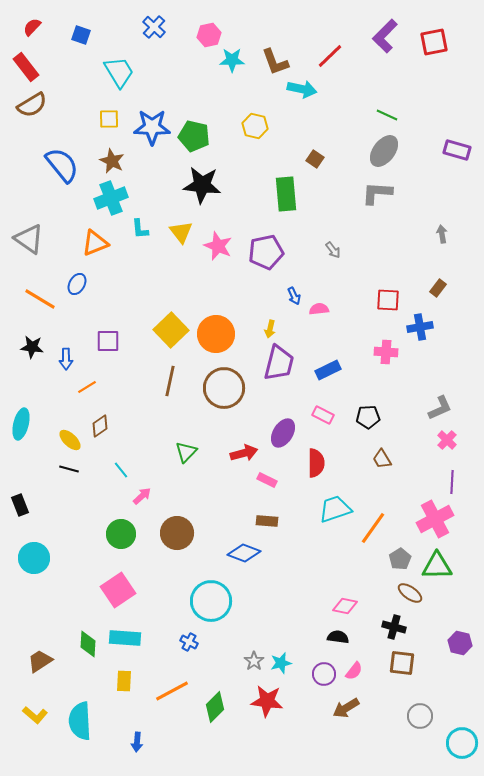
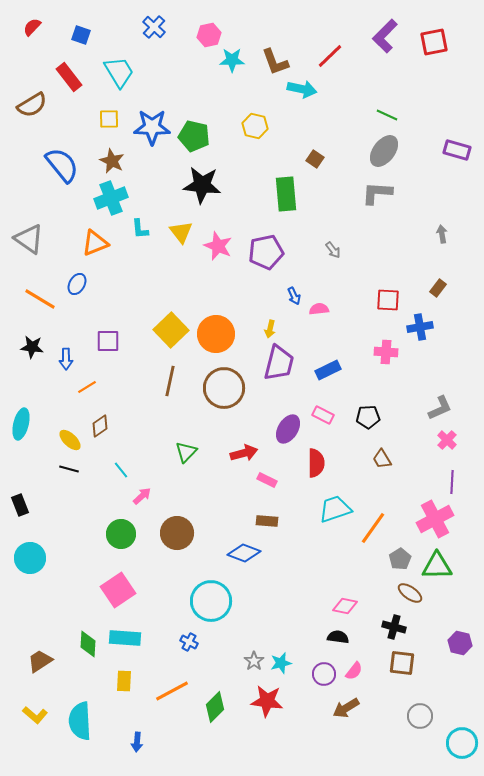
red rectangle at (26, 67): moved 43 px right, 10 px down
purple ellipse at (283, 433): moved 5 px right, 4 px up
cyan circle at (34, 558): moved 4 px left
